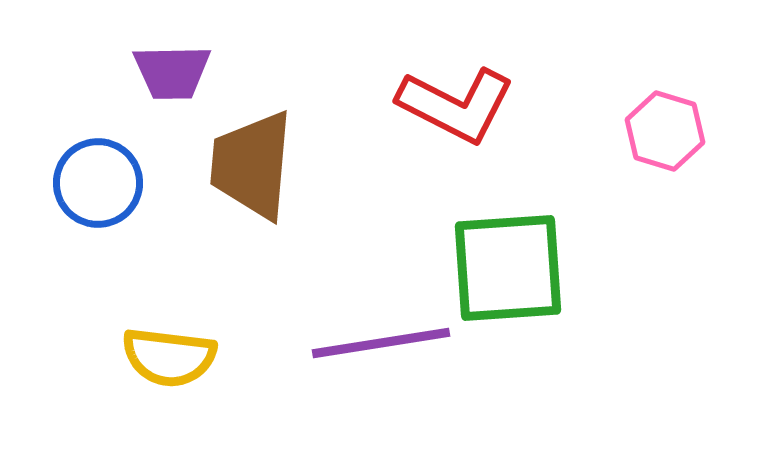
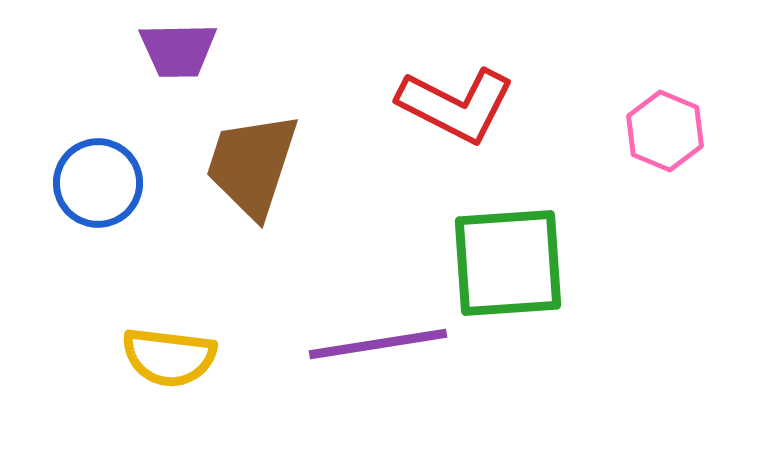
purple trapezoid: moved 6 px right, 22 px up
pink hexagon: rotated 6 degrees clockwise
brown trapezoid: rotated 13 degrees clockwise
green square: moved 5 px up
purple line: moved 3 px left, 1 px down
